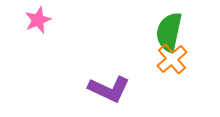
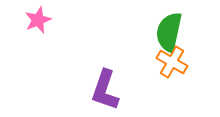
orange cross: moved 3 px down; rotated 20 degrees counterclockwise
purple L-shape: moved 4 px left, 1 px down; rotated 84 degrees clockwise
